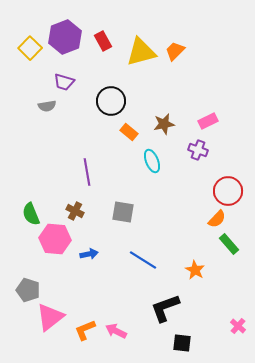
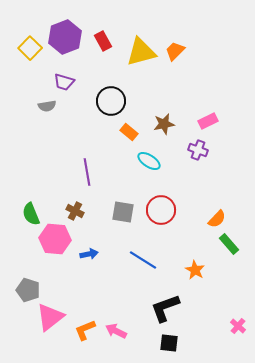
cyan ellipse: moved 3 px left; rotated 35 degrees counterclockwise
red circle: moved 67 px left, 19 px down
black square: moved 13 px left
